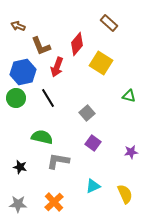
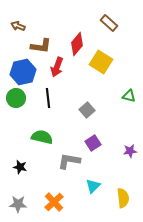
brown L-shape: rotated 60 degrees counterclockwise
yellow square: moved 1 px up
black line: rotated 24 degrees clockwise
gray square: moved 3 px up
purple square: rotated 21 degrees clockwise
purple star: moved 1 px left, 1 px up
gray L-shape: moved 11 px right
cyan triangle: rotated 21 degrees counterclockwise
yellow semicircle: moved 2 px left, 4 px down; rotated 18 degrees clockwise
